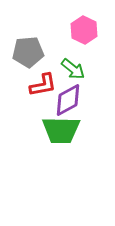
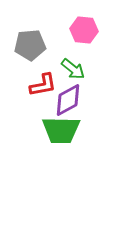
pink hexagon: rotated 20 degrees counterclockwise
gray pentagon: moved 2 px right, 7 px up
